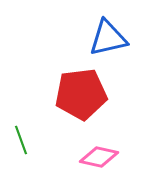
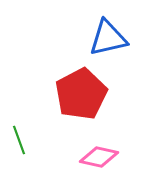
red pentagon: rotated 21 degrees counterclockwise
green line: moved 2 px left
